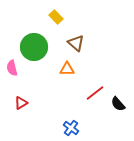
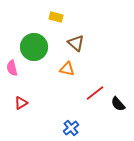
yellow rectangle: rotated 32 degrees counterclockwise
orange triangle: rotated 14 degrees clockwise
blue cross: rotated 14 degrees clockwise
